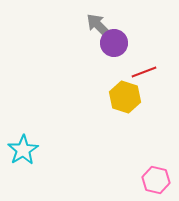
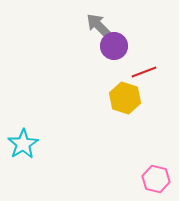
purple circle: moved 3 px down
yellow hexagon: moved 1 px down
cyan star: moved 6 px up
pink hexagon: moved 1 px up
